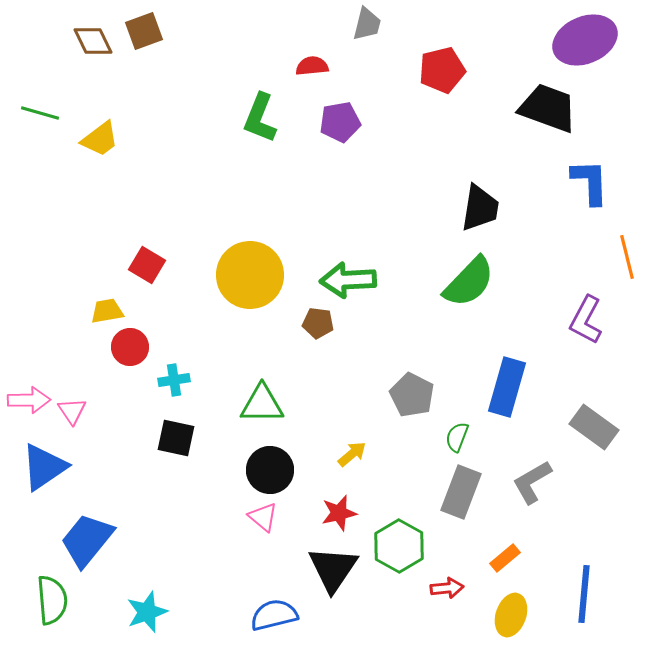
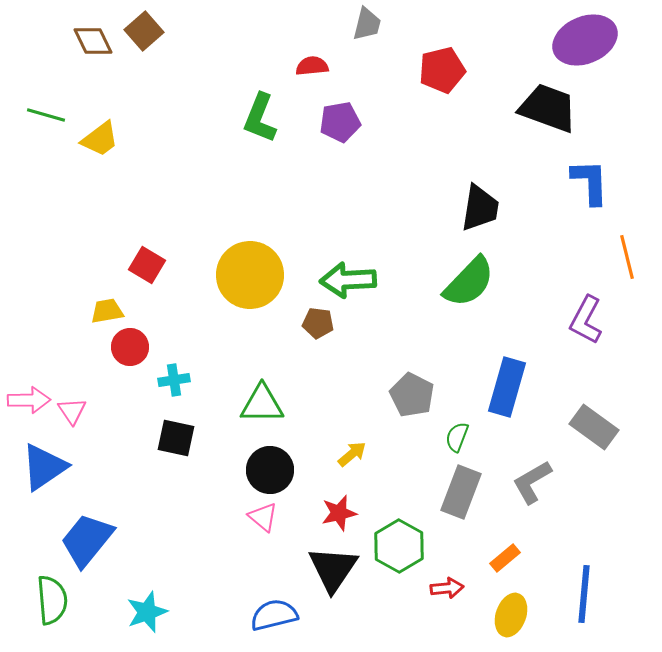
brown square at (144, 31): rotated 21 degrees counterclockwise
green line at (40, 113): moved 6 px right, 2 px down
